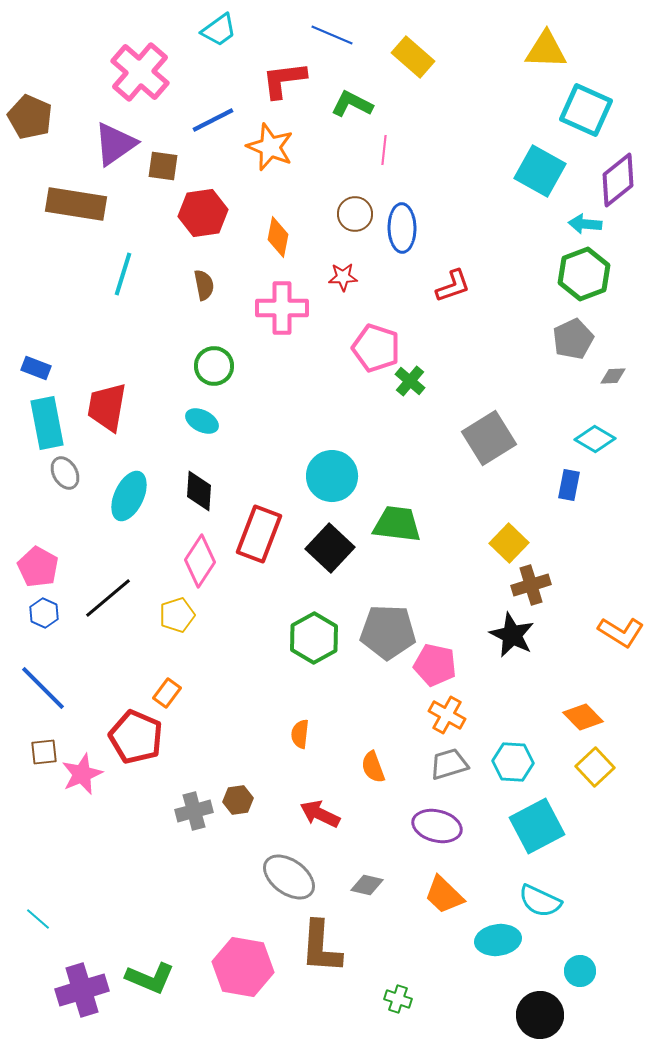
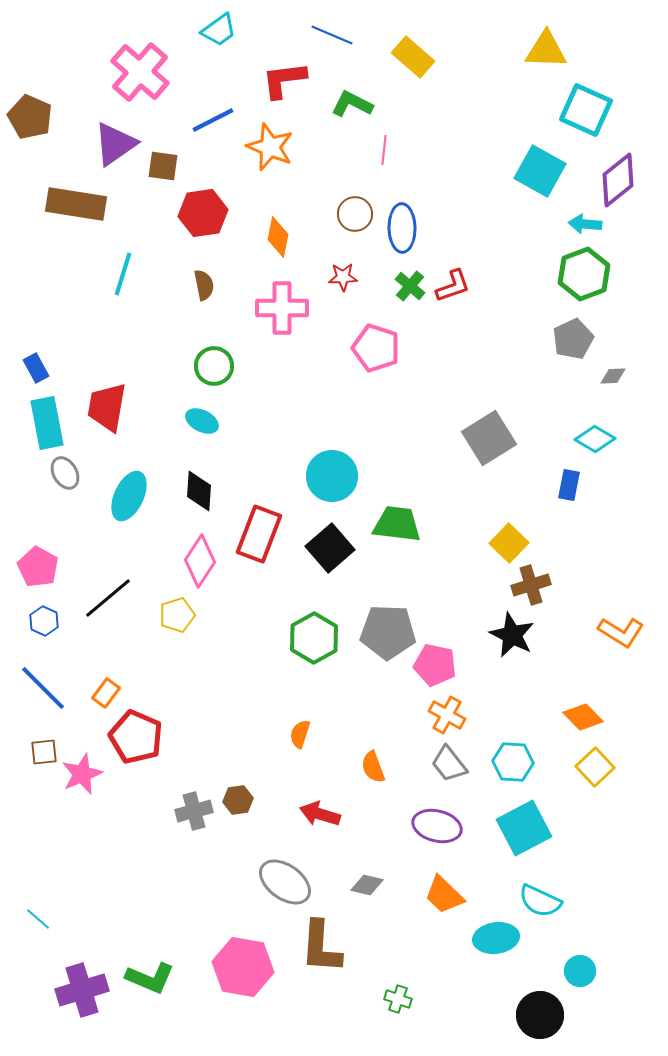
blue rectangle at (36, 368): rotated 40 degrees clockwise
green cross at (410, 381): moved 95 px up
black square at (330, 548): rotated 6 degrees clockwise
blue hexagon at (44, 613): moved 8 px down
orange rectangle at (167, 693): moved 61 px left
orange semicircle at (300, 734): rotated 12 degrees clockwise
gray trapezoid at (449, 764): rotated 111 degrees counterclockwise
red arrow at (320, 814): rotated 9 degrees counterclockwise
cyan square at (537, 826): moved 13 px left, 2 px down
gray ellipse at (289, 877): moved 4 px left, 5 px down
cyan ellipse at (498, 940): moved 2 px left, 2 px up
